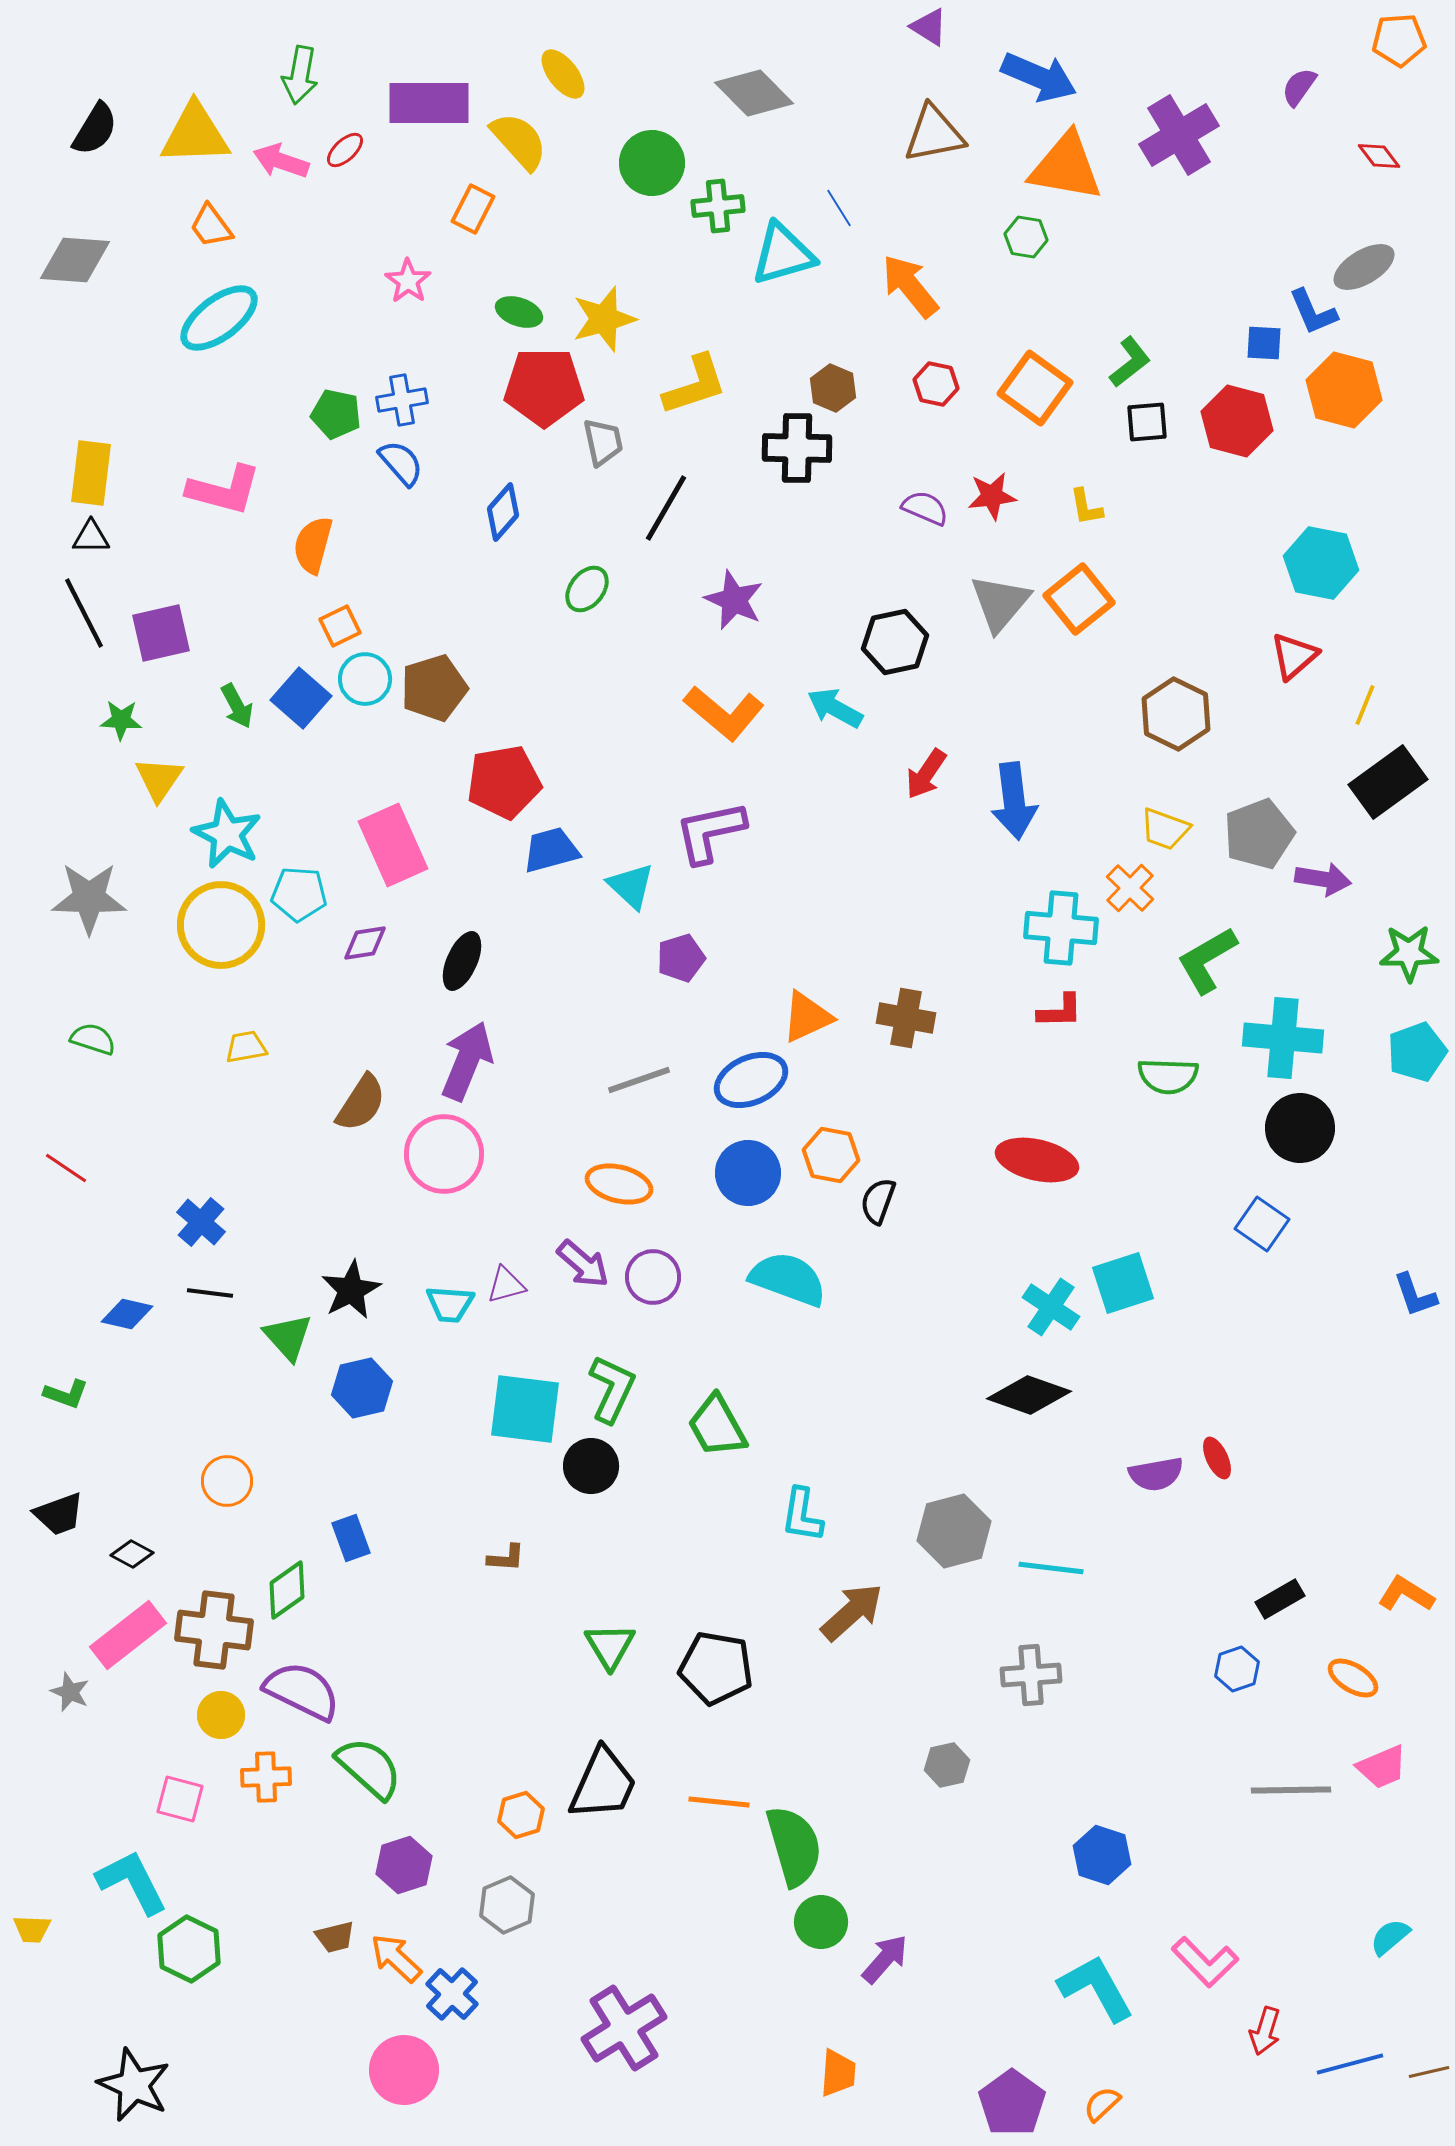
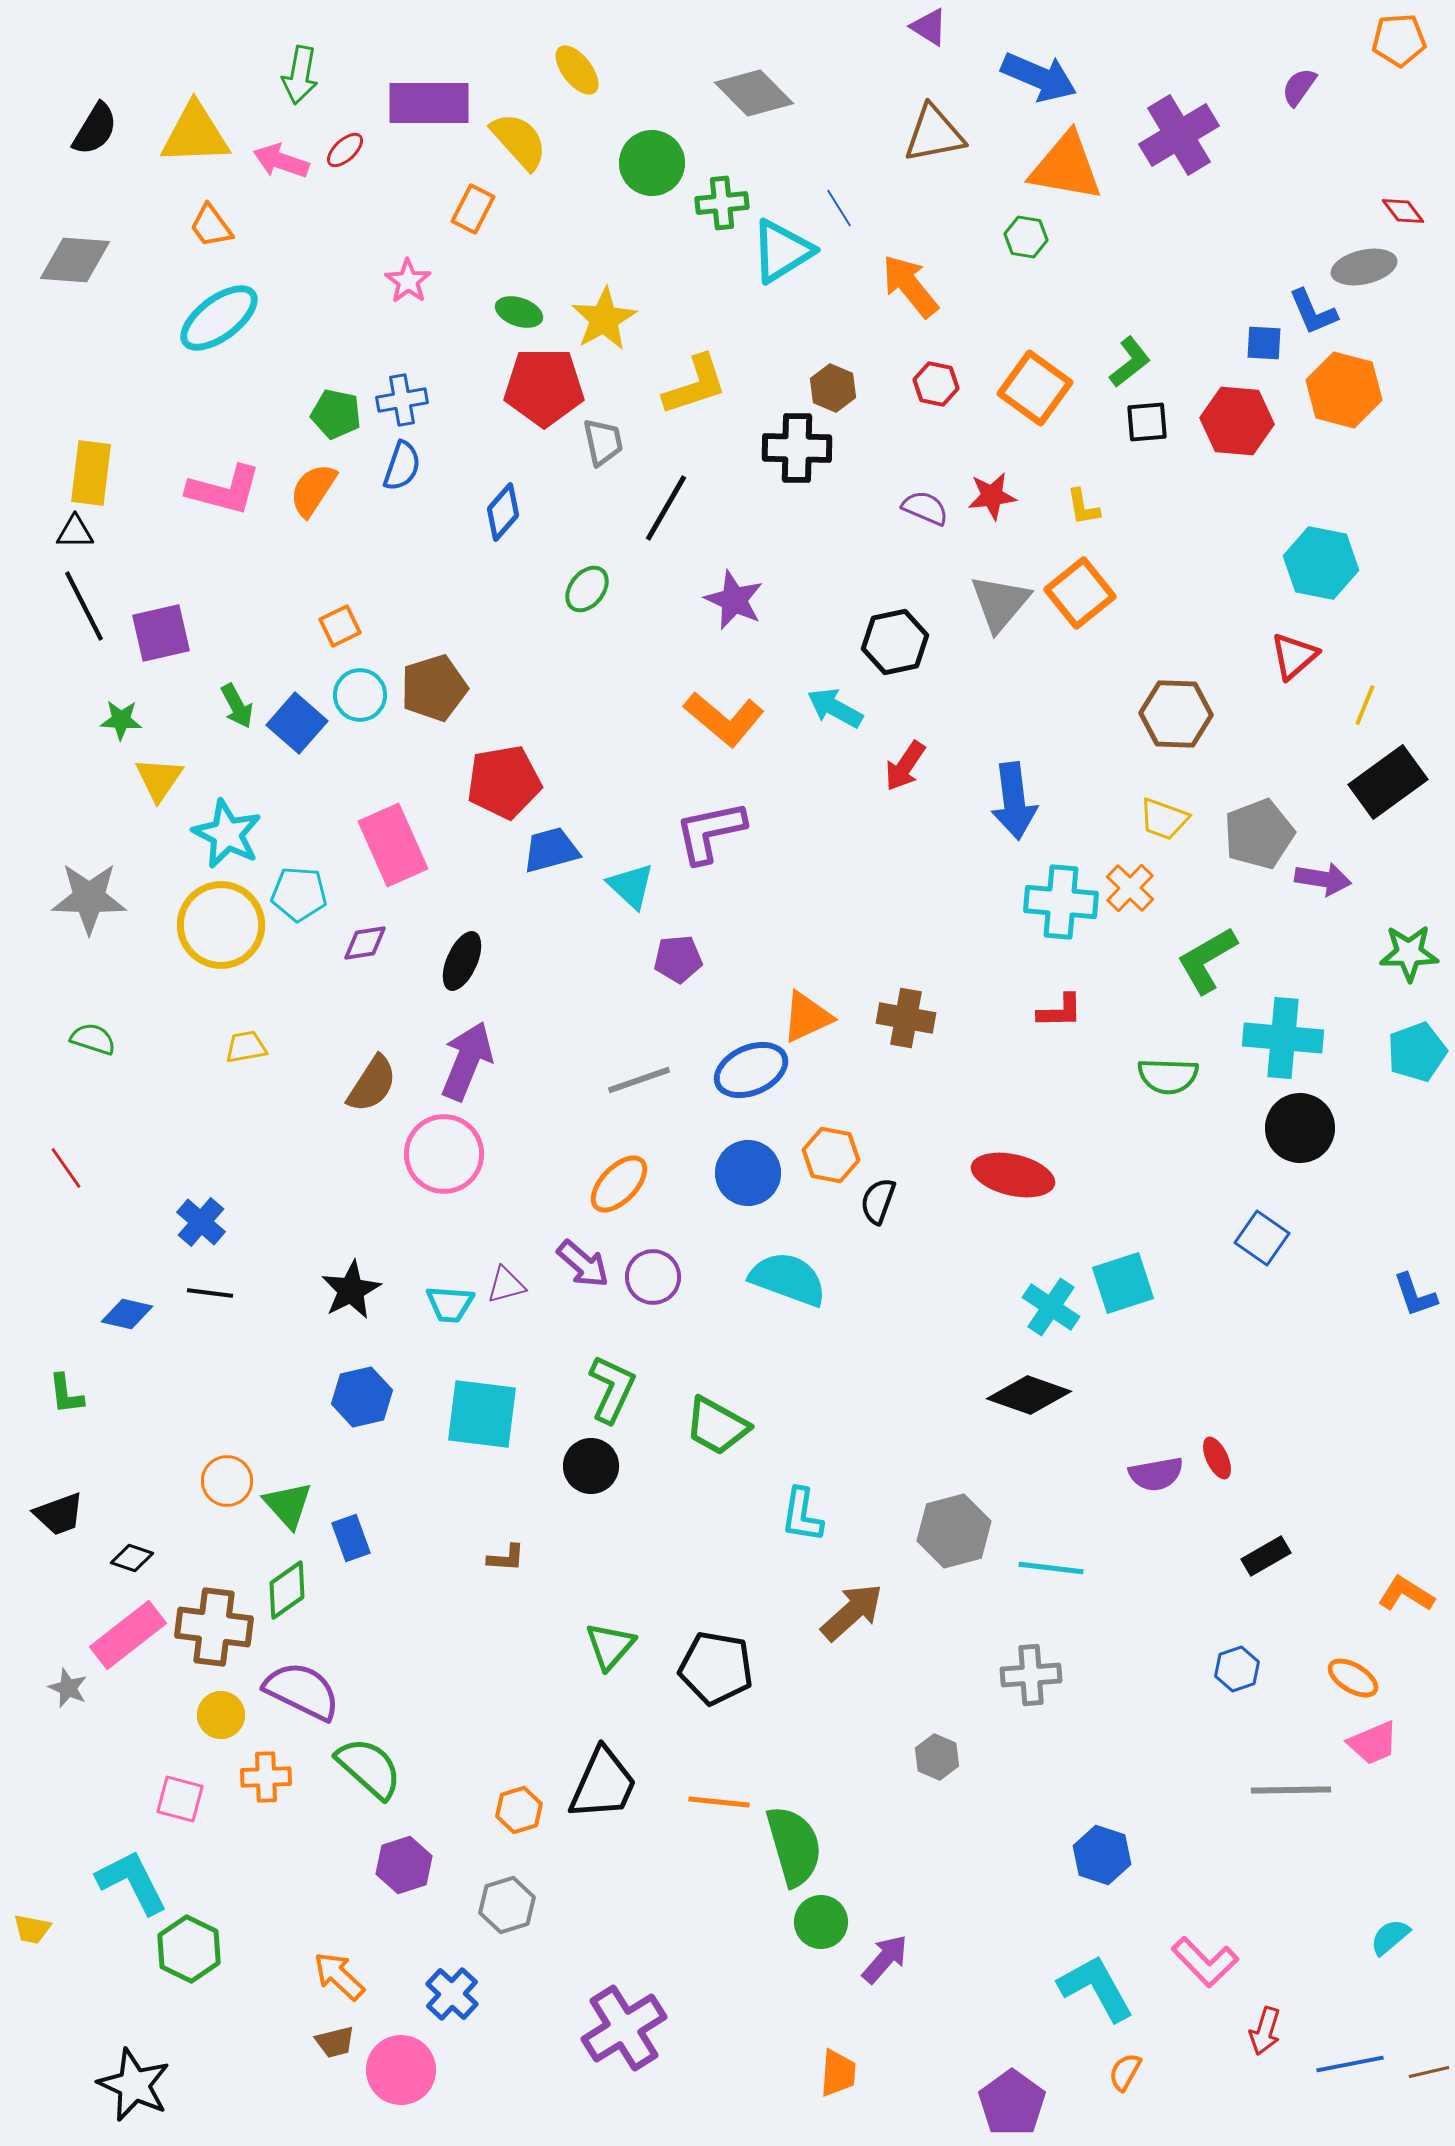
yellow ellipse at (563, 74): moved 14 px right, 4 px up
red diamond at (1379, 156): moved 24 px right, 55 px down
green cross at (718, 206): moved 4 px right, 3 px up
cyan triangle at (783, 254): moved 1 px left, 3 px up; rotated 16 degrees counterclockwise
gray ellipse at (1364, 267): rotated 18 degrees clockwise
yellow star at (604, 319): rotated 14 degrees counterclockwise
red hexagon at (1237, 421): rotated 10 degrees counterclockwise
blue semicircle at (401, 463): moved 1 px right, 3 px down; rotated 60 degrees clockwise
yellow L-shape at (1086, 507): moved 3 px left
black triangle at (91, 537): moved 16 px left, 5 px up
orange semicircle at (313, 545): moved 55 px up; rotated 18 degrees clockwise
orange square at (1079, 599): moved 1 px right, 6 px up
black line at (84, 613): moved 7 px up
cyan circle at (365, 679): moved 5 px left, 16 px down
blue square at (301, 698): moved 4 px left, 25 px down
orange L-shape at (724, 713): moved 6 px down
brown hexagon at (1176, 714): rotated 24 degrees counterclockwise
red arrow at (926, 774): moved 21 px left, 8 px up
yellow trapezoid at (1165, 829): moved 1 px left, 10 px up
cyan cross at (1061, 928): moved 26 px up
purple pentagon at (681, 958): moved 3 px left, 1 px down; rotated 12 degrees clockwise
blue ellipse at (751, 1080): moved 10 px up
brown semicircle at (361, 1103): moved 11 px right, 19 px up
red ellipse at (1037, 1160): moved 24 px left, 15 px down
red line at (66, 1168): rotated 21 degrees clockwise
orange ellipse at (619, 1184): rotated 60 degrees counterclockwise
blue square at (1262, 1224): moved 14 px down
green triangle at (288, 1337): moved 168 px down
blue hexagon at (362, 1388): moved 9 px down
green L-shape at (66, 1394): rotated 63 degrees clockwise
cyan square at (525, 1409): moved 43 px left, 5 px down
green trapezoid at (717, 1426): rotated 32 degrees counterclockwise
black diamond at (132, 1554): moved 4 px down; rotated 9 degrees counterclockwise
black rectangle at (1280, 1599): moved 14 px left, 43 px up
brown cross at (214, 1630): moved 3 px up
green triangle at (610, 1646): rotated 12 degrees clockwise
gray star at (70, 1692): moved 2 px left, 4 px up
gray hexagon at (947, 1765): moved 10 px left, 8 px up; rotated 24 degrees counterclockwise
pink trapezoid at (1382, 1767): moved 9 px left, 24 px up
orange hexagon at (521, 1815): moved 2 px left, 5 px up
gray hexagon at (507, 1905): rotated 6 degrees clockwise
yellow trapezoid at (32, 1929): rotated 9 degrees clockwise
brown trapezoid at (335, 1937): moved 105 px down
orange arrow at (396, 1958): moved 57 px left, 18 px down
blue line at (1350, 2064): rotated 4 degrees clockwise
pink circle at (404, 2070): moved 3 px left
orange semicircle at (1102, 2104): moved 23 px right, 32 px up; rotated 18 degrees counterclockwise
